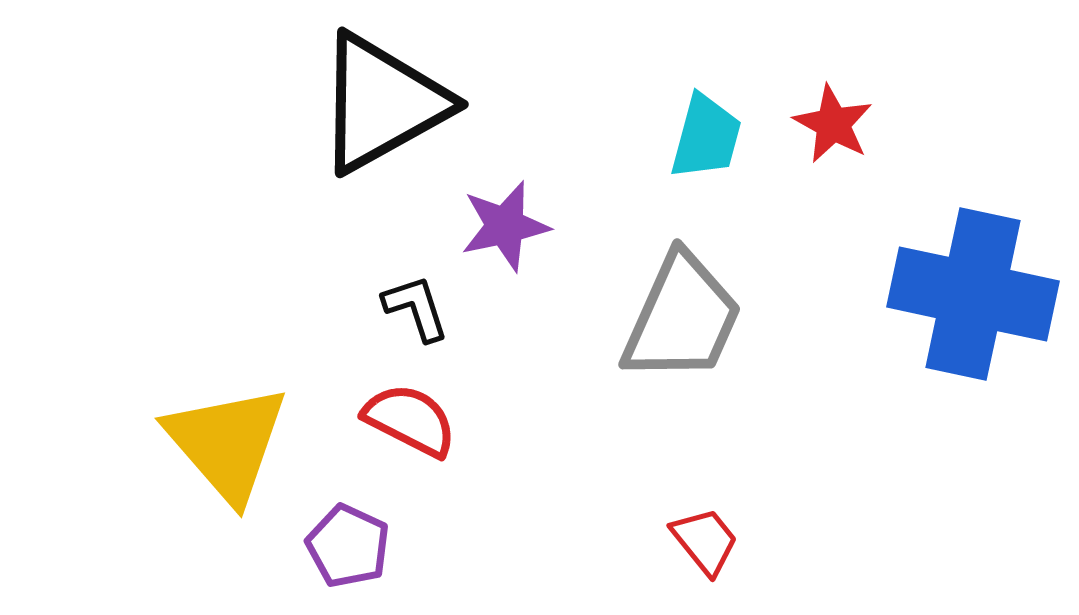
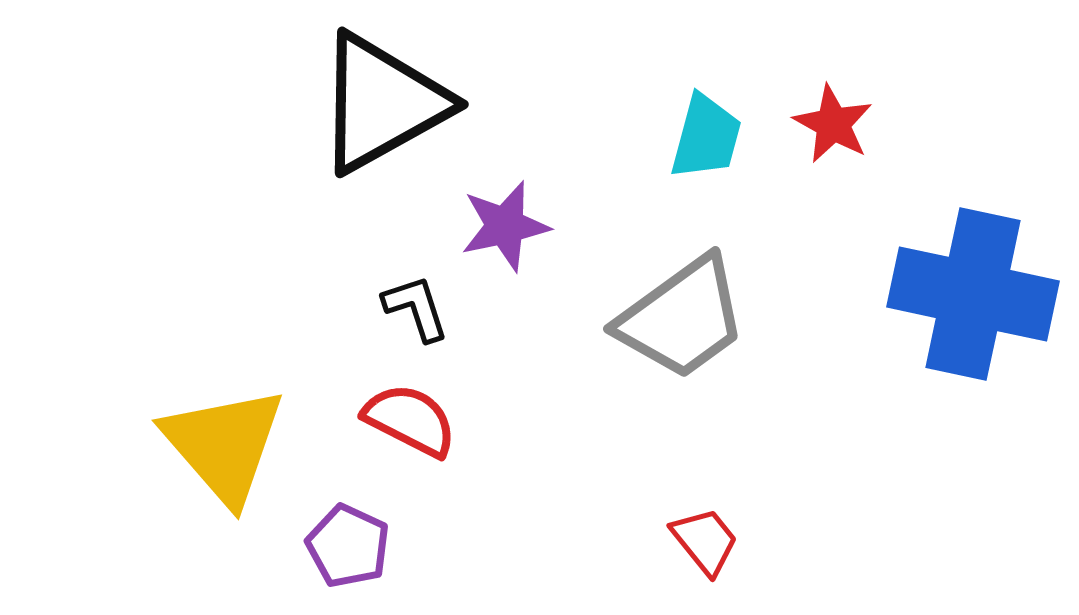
gray trapezoid: rotated 30 degrees clockwise
yellow triangle: moved 3 px left, 2 px down
